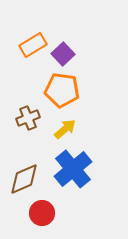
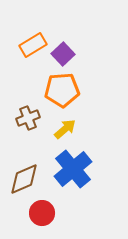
orange pentagon: rotated 12 degrees counterclockwise
